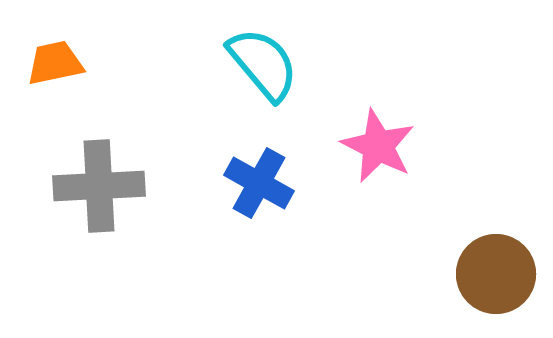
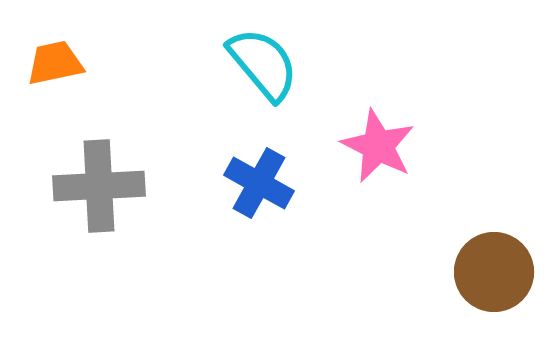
brown circle: moved 2 px left, 2 px up
